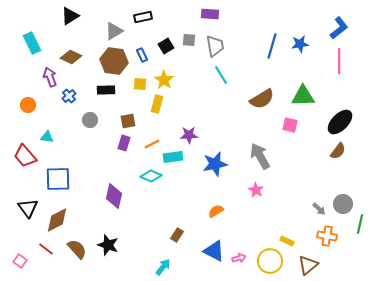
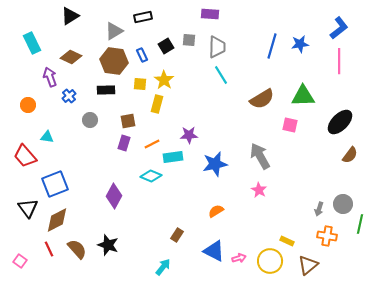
gray trapezoid at (215, 46): moved 2 px right, 1 px down; rotated 10 degrees clockwise
brown semicircle at (338, 151): moved 12 px right, 4 px down
blue square at (58, 179): moved 3 px left, 5 px down; rotated 20 degrees counterclockwise
pink star at (256, 190): moved 3 px right
purple diamond at (114, 196): rotated 15 degrees clockwise
gray arrow at (319, 209): rotated 64 degrees clockwise
red line at (46, 249): moved 3 px right; rotated 28 degrees clockwise
